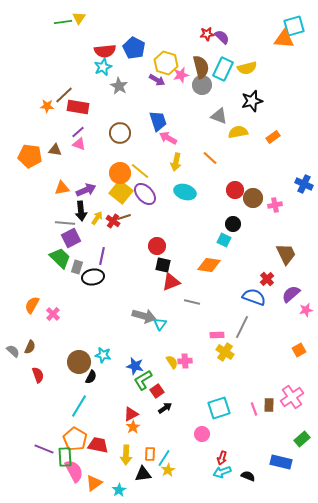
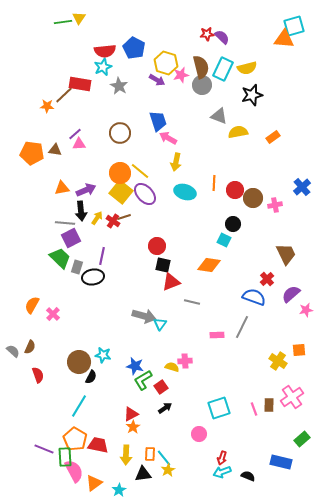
black star at (252, 101): moved 6 px up
red rectangle at (78, 107): moved 2 px right, 23 px up
purple line at (78, 132): moved 3 px left, 2 px down
pink triangle at (79, 144): rotated 24 degrees counterclockwise
orange pentagon at (30, 156): moved 2 px right, 3 px up
orange line at (210, 158): moved 4 px right, 25 px down; rotated 49 degrees clockwise
blue cross at (304, 184): moved 2 px left, 3 px down; rotated 24 degrees clockwise
orange square at (299, 350): rotated 24 degrees clockwise
yellow cross at (225, 352): moved 53 px right, 9 px down
yellow semicircle at (172, 362): moved 5 px down; rotated 40 degrees counterclockwise
red square at (157, 391): moved 4 px right, 4 px up
pink circle at (202, 434): moved 3 px left
cyan line at (164, 458): rotated 72 degrees counterclockwise
